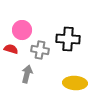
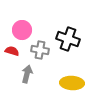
black cross: rotated 15 degrees clockwise
red semicircle: moved 1 px right, 2 px down
yellow ellipse: moved 3 px left
